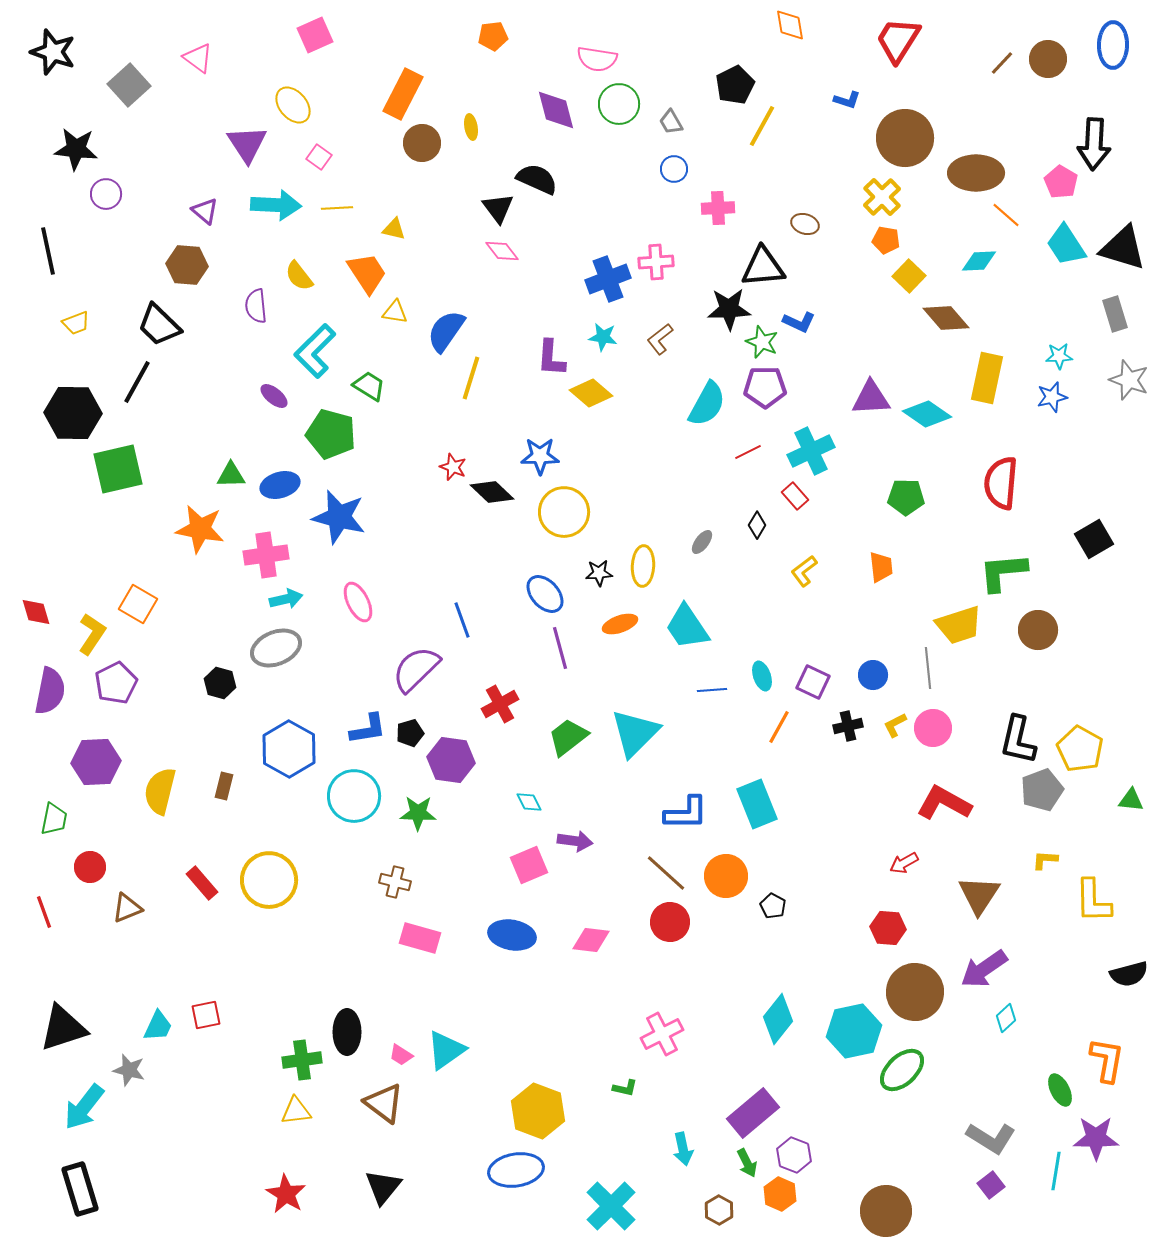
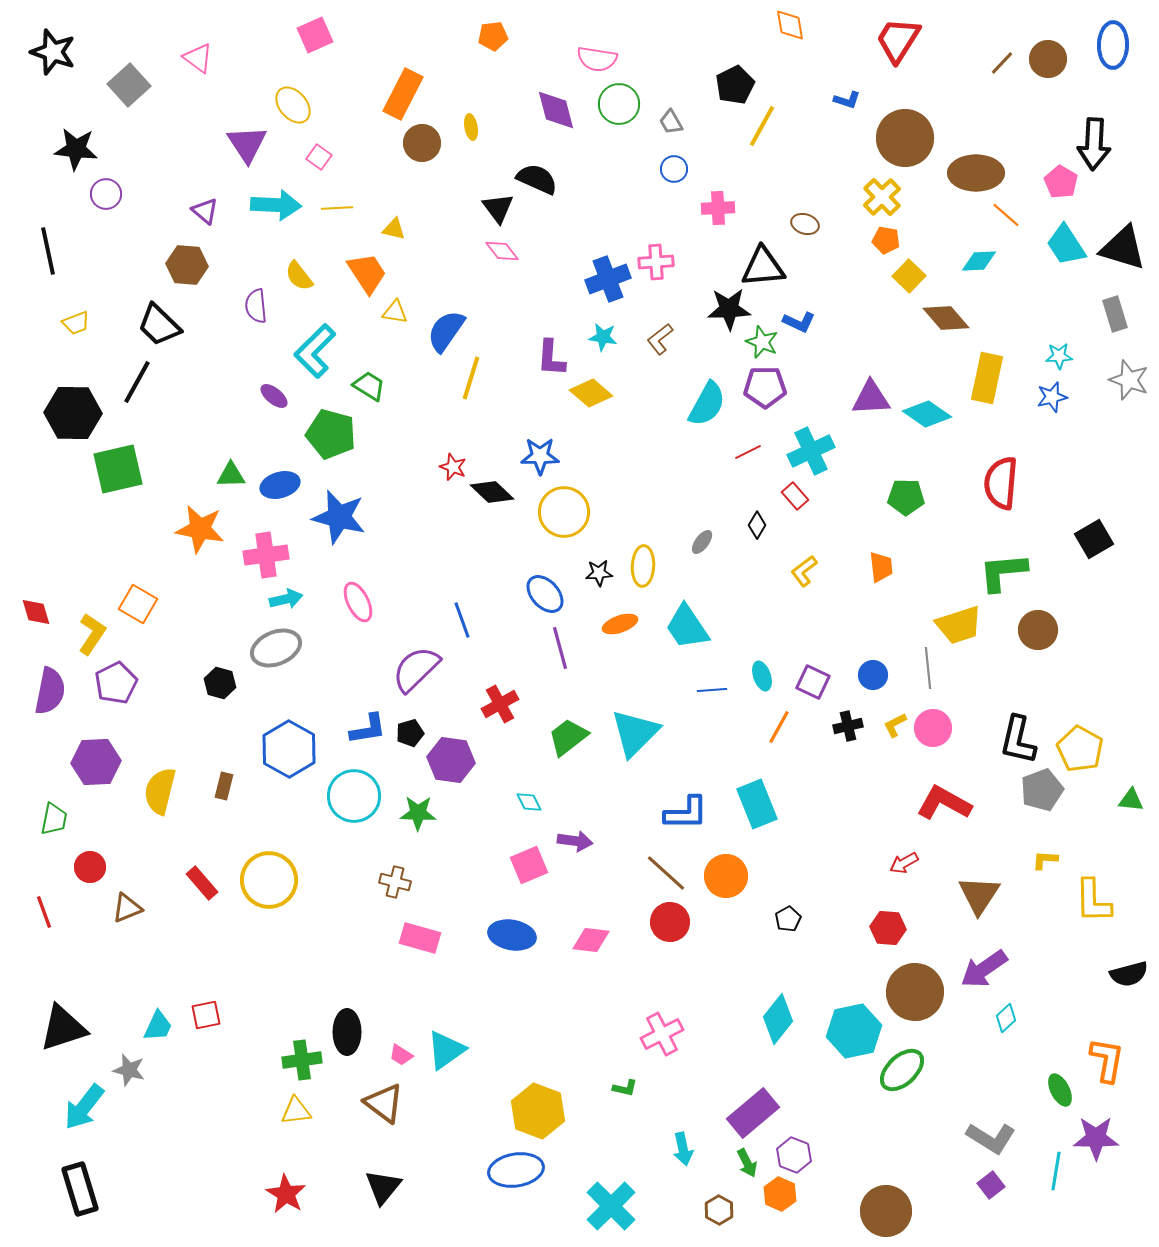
black pentagon at (773, 906): moved 15 px right, 13 px down; rotated 15 degrees clockwise
